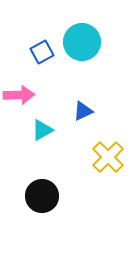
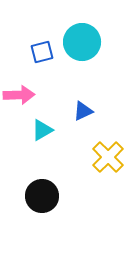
blue square: rotated 15 degrees clockwise
